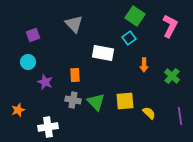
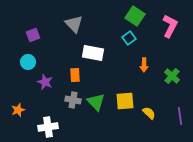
white rectangle: moved 10 px left
